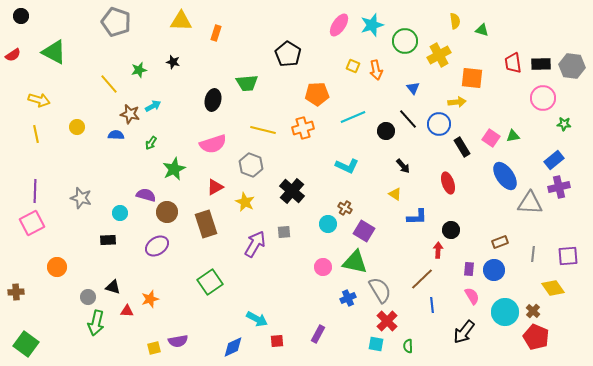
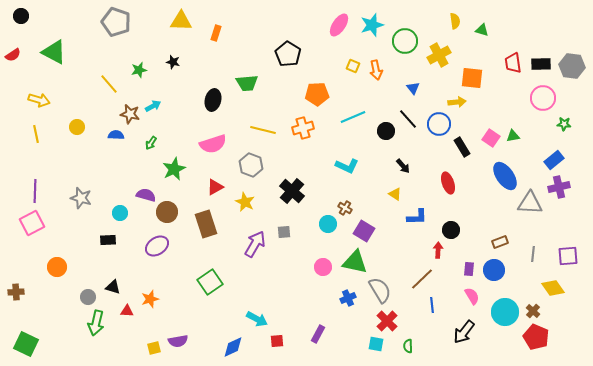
green square at (26, 344): rotated 10 degrees counterclockwise
